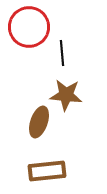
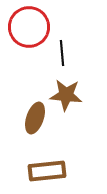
brown ellipse: moved 4 px left, 4 px up
